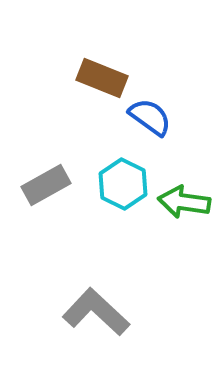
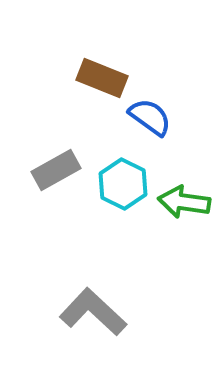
gray rectangle: moved 10 px right, 15 px up
gray L-shape: moved 3 px left
